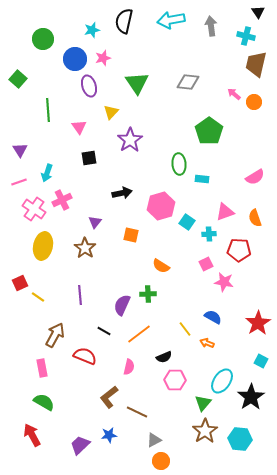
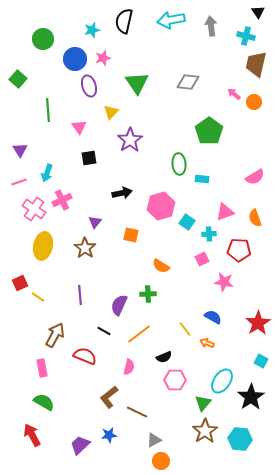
pink square at (206, 264): moved 4 px left, 5 px up
purple semicircle at (122, 305): moved 3 px left
